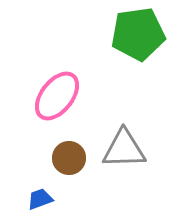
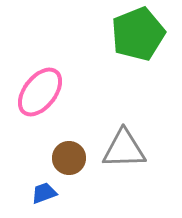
green pentagon: rotated 14 degrees counterclockwise
pink ellipse: moved 17 px left, 4 px up
blue trapezoid: moved 4 px right, 6 px up
